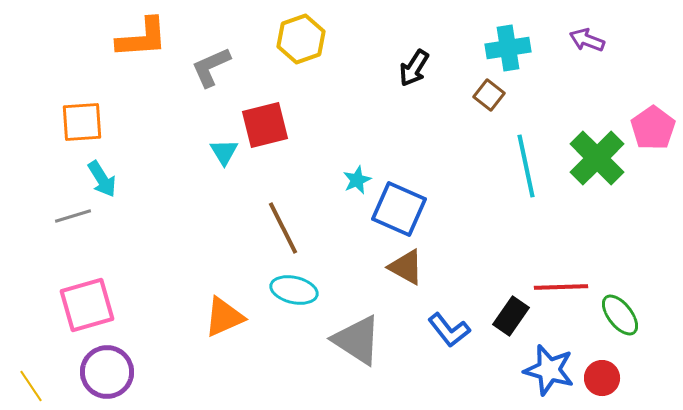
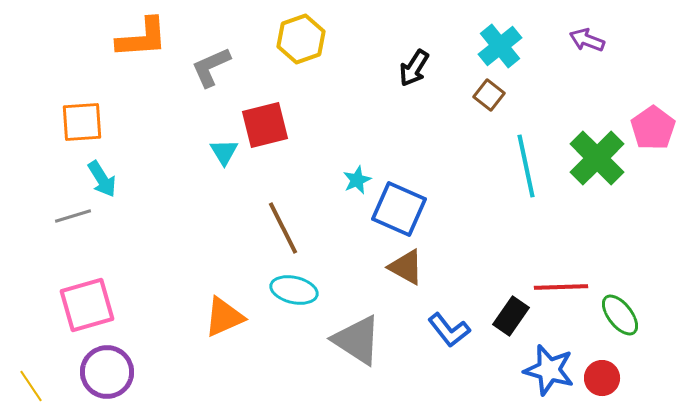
cyan cross: moved 8 px left, 2 px up; rotated 30 degrees counterclockwise
